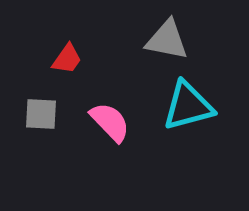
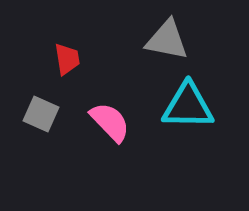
red trapezoid: rotated 44 degrees counterclockwise
cyan triangle: rotated 16 degrees clockwise
gray square: rotated 21 degrees clockwise
